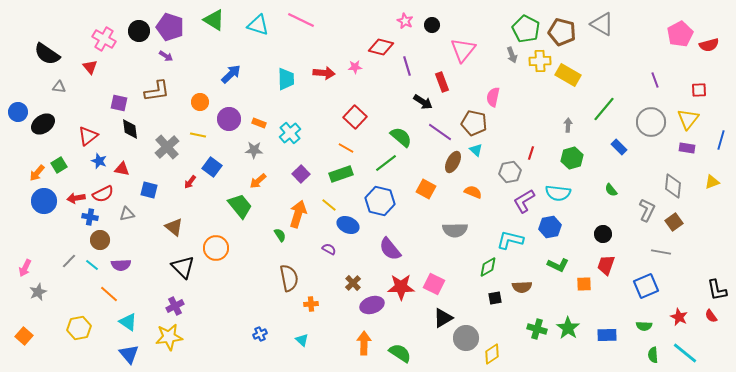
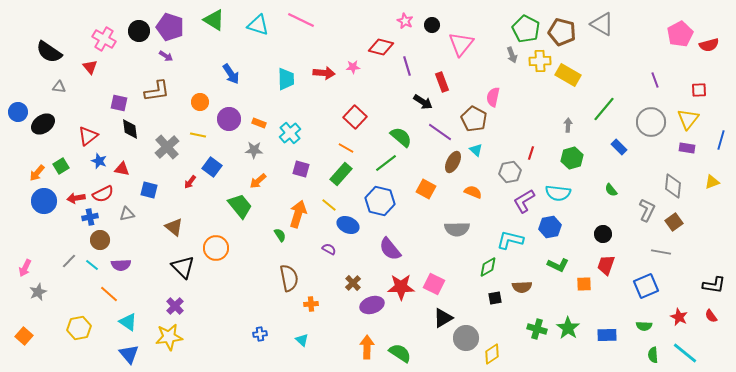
pink triangle at (463, 50): moved 2 px left, 6 px up
black semicircle at (47, 54): moved 2 px right, 2 px up
pink star at (355, 67): moved 2 px left
blue arrow at (231, 74): rotated 100 degrees clockwise
brown pentagon at (474, 123): moved 4 px up; rotated 15 degrees clockwise
green square at (59, 165): moved 2 px right, 1 px down
purple square at (301, 174): moved 5 px up; rotated 30 degrees counterclockwise
green rectangle at (341, 174): rotated 30 degrees counterclockwise
blue cross at (90, 217): rotated 21 degrees counterclockwise
gray semicircle at (455, 230): moved 2 px right, 1 px up
black L-shape at (717, 290): moved 3 px left, 5 px up; rotated 70 degrees counterclockwise
purple cross at (175, 306): rotated 18 degrees counterclockwise
blue cross at (260, 334): rotated 16 degrees clockwise
orange arrow at (364, 343): moved 3 px right, 4 px down
